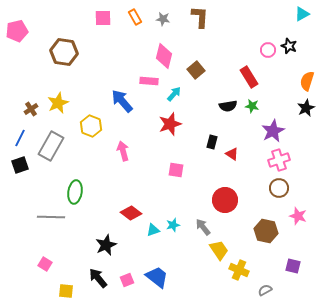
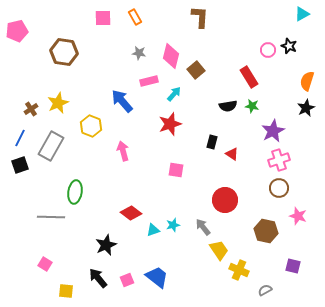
gray star at (163, 19): moved 24 px left, 34 px down
pink diamond at (164, 56): moved 7 px right
pink rectangle at (149, 81): rotated 18 degrees counterclockwise
